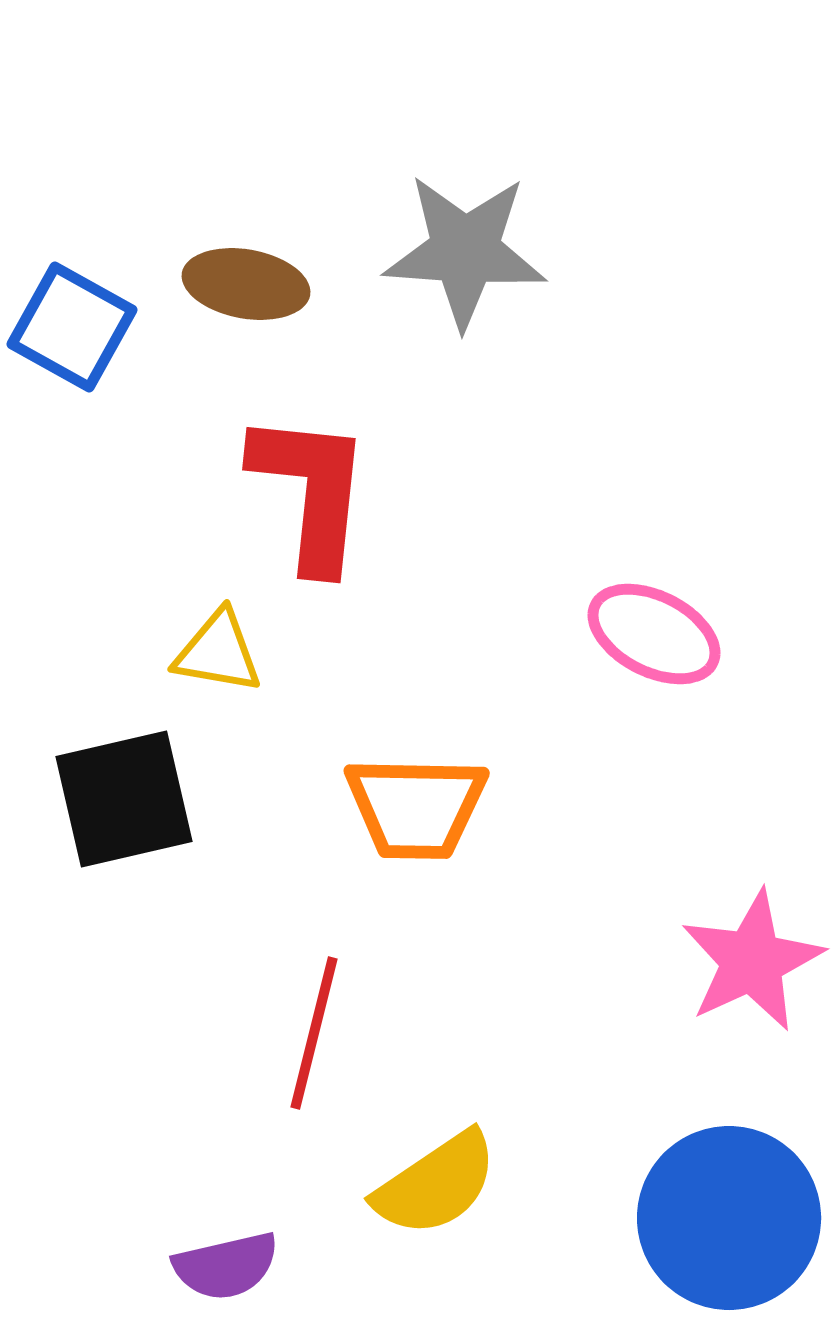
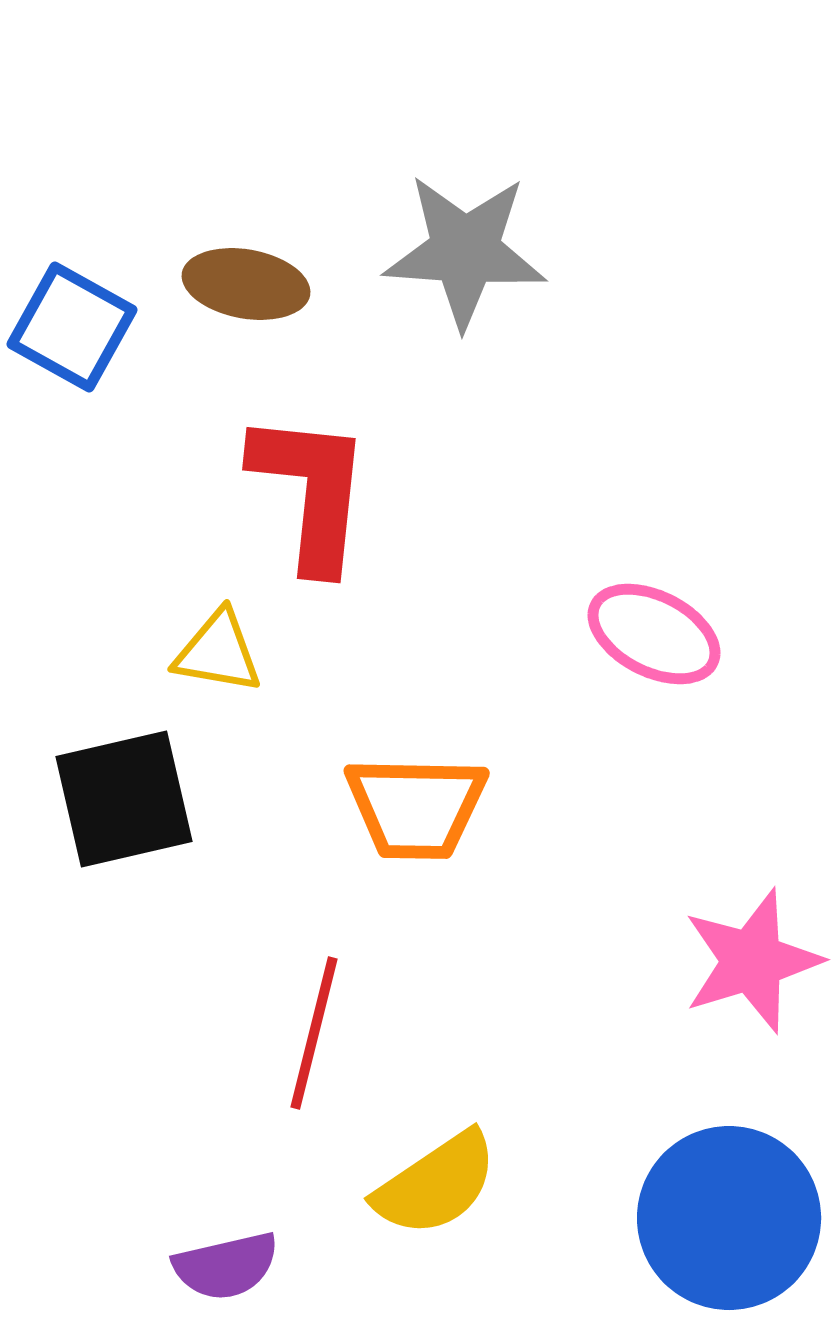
pink star: rotated 8 degrees clockwise
